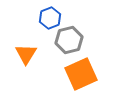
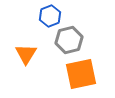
blue hexagon: moved 2 px up
orange square: rotated 12 degrees clockwise
